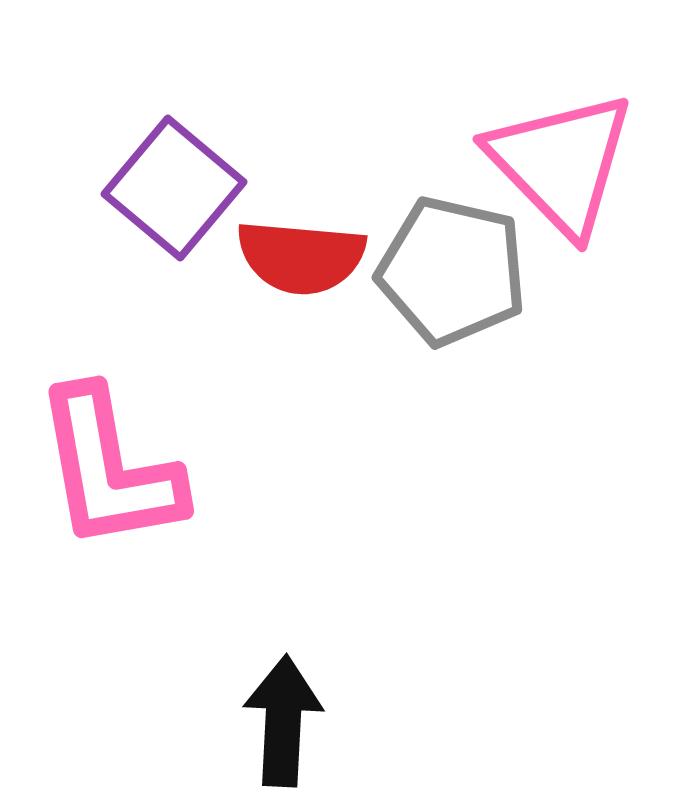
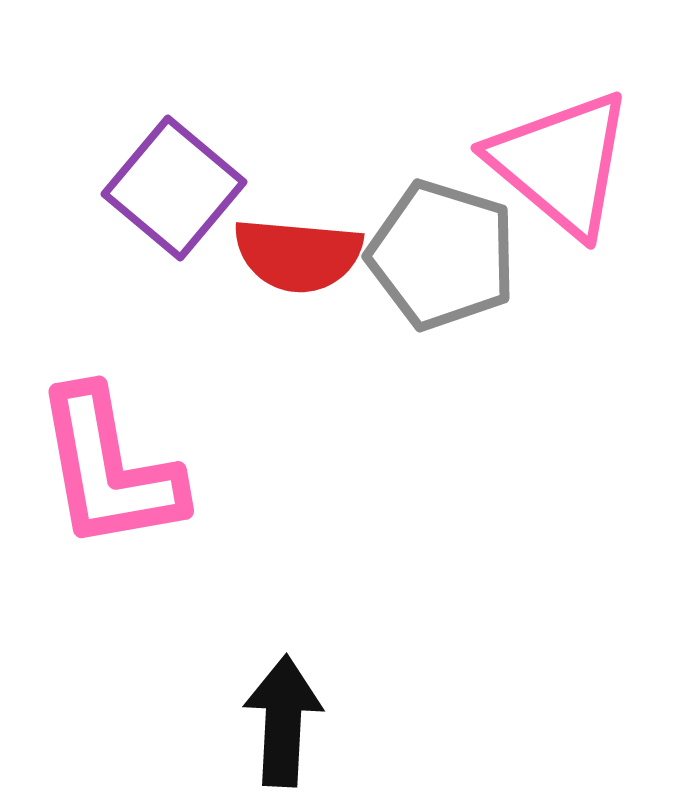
pink triangle: rotated 6 degrees counterclockwise
red semicircle: moved 3 px left, 2 px up
gray pentagon: moved 10 px left, 16 px up; rotated 4 degrees clockwise
